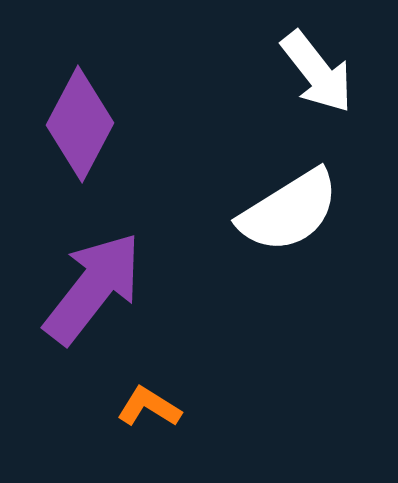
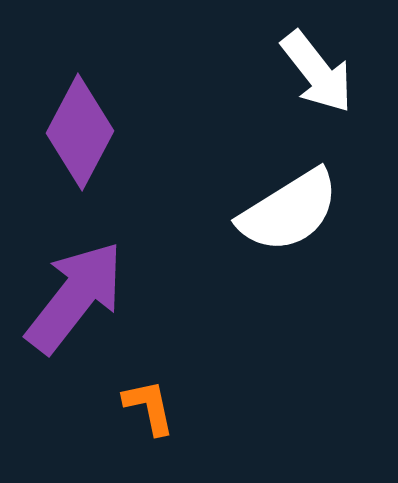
purple diamond: moved 8 px down
purple arrow: moved 18 px left, 9 px down
orange L-shape: rotated 46 degrees clockwise
